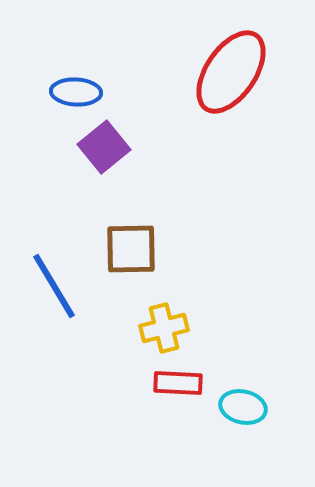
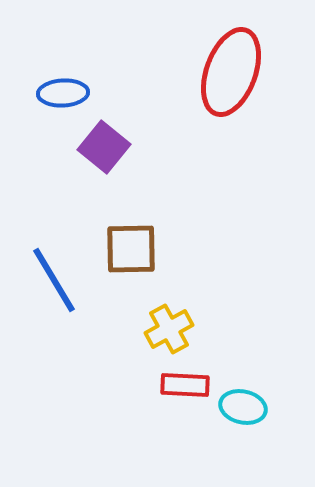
red ellipse: rotated 14 degrees counterclockwise
blue ellipse: moved 13 px left, 1 px down; rotated 6 degrees counterclockwise
purple square: rotated 12 degrees counterclockwise
blue line: moved 6 px up
yellow cross: moved 5 px right, 1 px down; rotated 15 degrees counterclockwise
red rectangle: moved 7 px right, 2 px down
